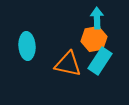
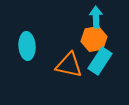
cyan arrow: moved 1 px left, 1 px up
orange triangle: moved 1 px right, 1 px down
